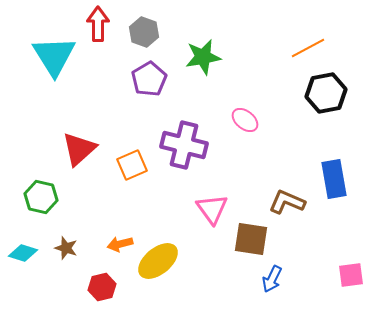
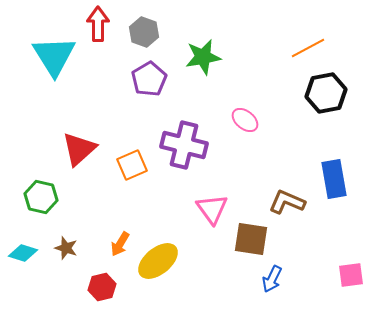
orange arrow: rotated 45 degrees counterclockwise
